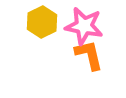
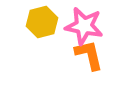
yellow hexagon: rotated 12 degrees clockwise
